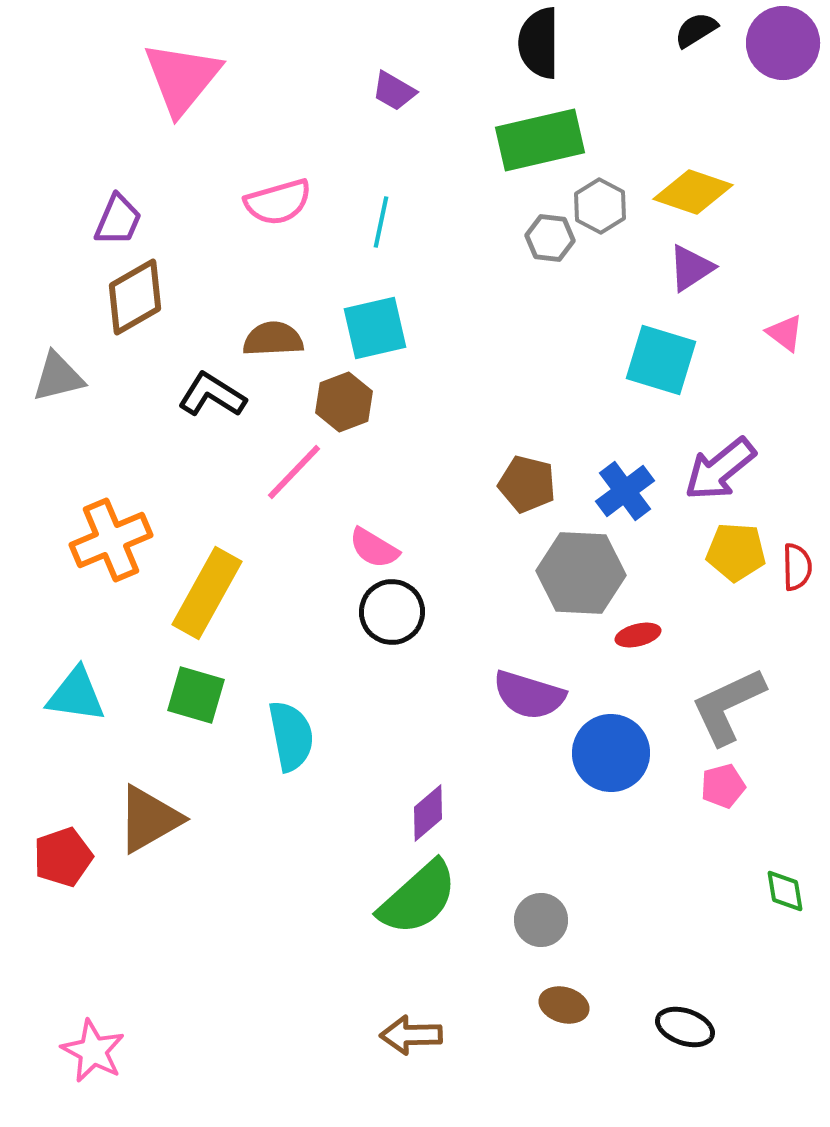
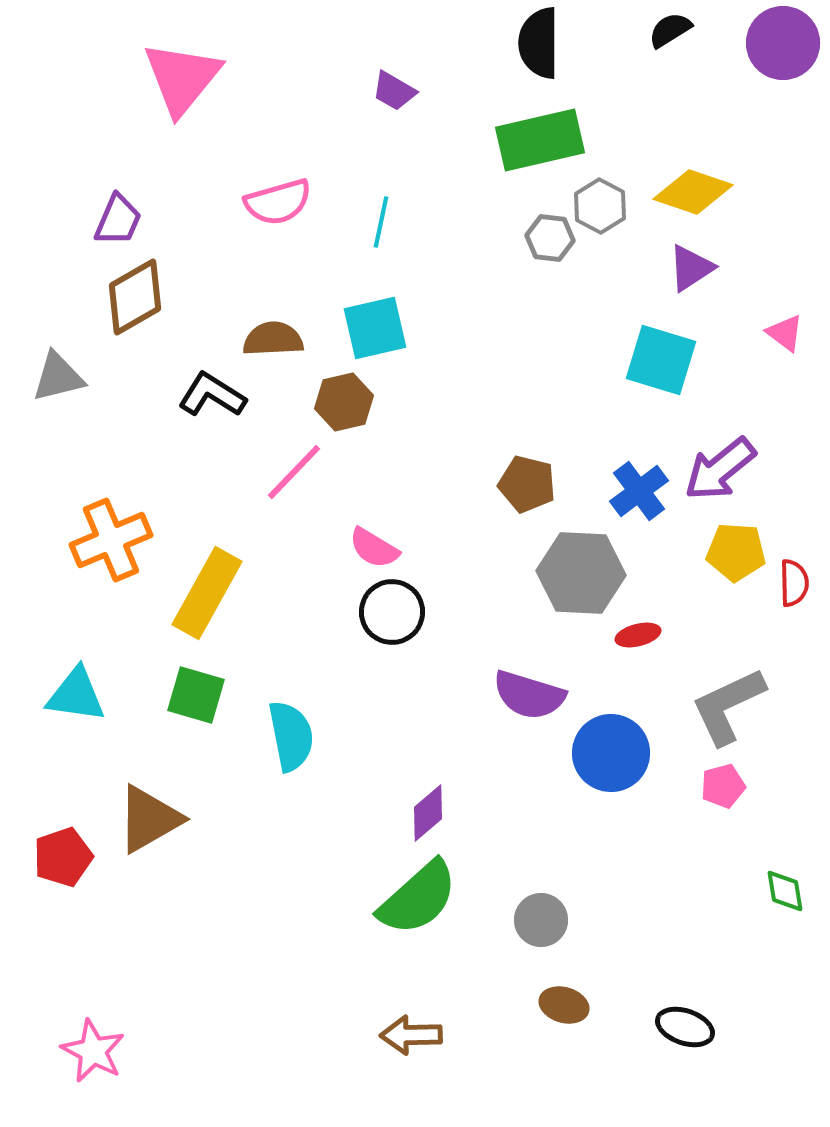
black semicircle at (696, 30): moved 26 px left
brown hexagon at (344, 402): rotated 8 degrees clockwise
blue cross at (625, 491): moved 14 px right
red semicircle at (797, 567): moved 3 px left, 16 px down
